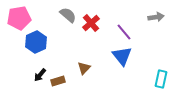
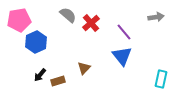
pink pentagon: moved 2 px down
